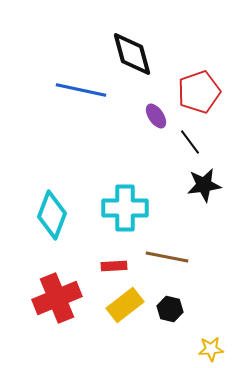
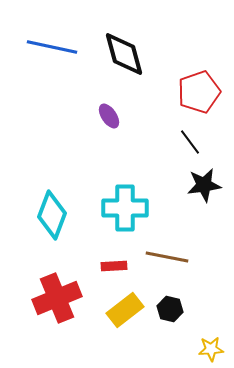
black diamond: moved 8 px left
blue line: moved 29 px left, 43 px up
purple ellipse: moved 47 px left
yellow rectangle: moved 5 px down
